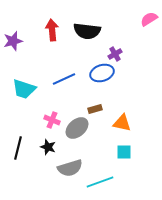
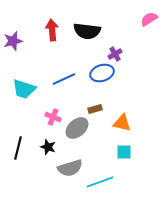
pink cross: moved 1 px right, 3 px up
